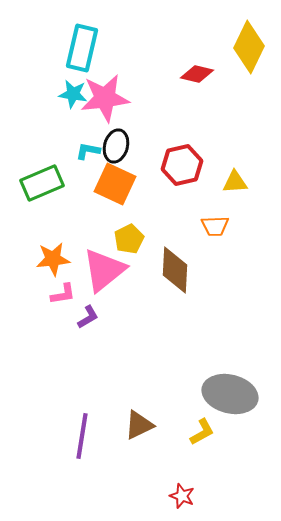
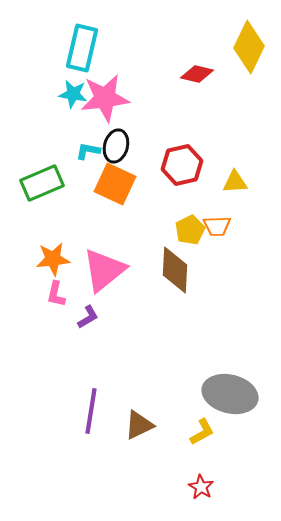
orange trapezoid: moved 2 px right
yellow pentagon: moved 61 px right, 9 px up
pink L-shape: moved 7 px left; rotated 112 degrees clockwise
purple line: moved 9 px right, 25 px up
red star: moved 19 px right, 9 px up; rotated 10 degrees clockwise
